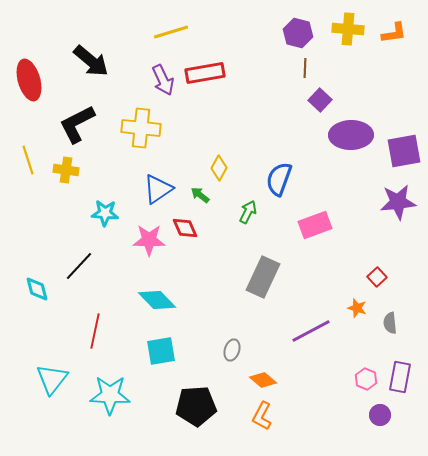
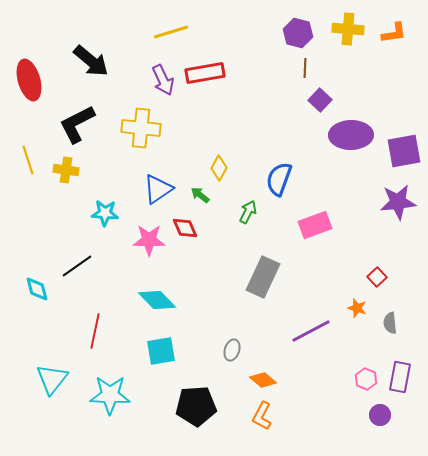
black line at (79, 266): moved 2 px left; rotated 12 degrees clockwise
